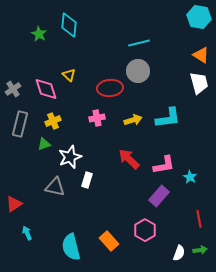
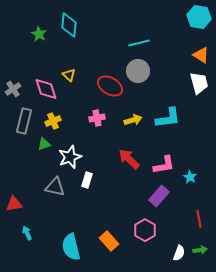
red ellipse: moved 2 px up; rotated 35 degrees clockwise
gray rectangle: moved 4 px right, 3 px up
red triangle: rotated 24 degrees clockwise
